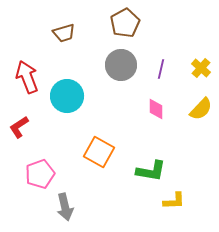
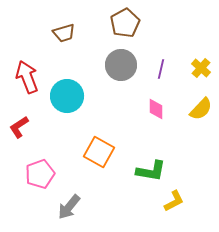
yellow L-shape: rotated 25 degrees counterclockwise
gray arrow: moved 4 px right; rotated 52 degrees clockwise
